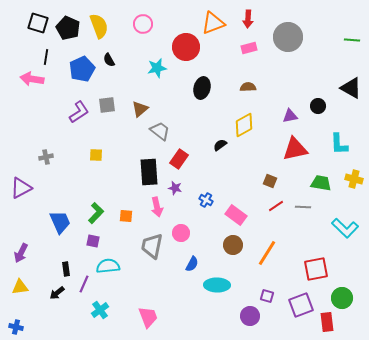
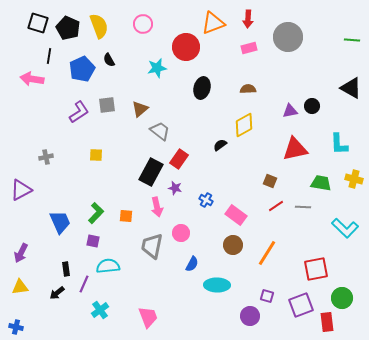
black line at (46, 57): moved 3 px right, 1 px up
brown semicircle at (248, 87): moved 2 px down
black circle at (318, 106): moved 6 px left
purple triangle at (290, 116): moved 5 px up
black rectangle at (149, 172): moved 2 px right; rotated 32 degrees clockwise
purple triangle at (21, 188): moved 2 px down
